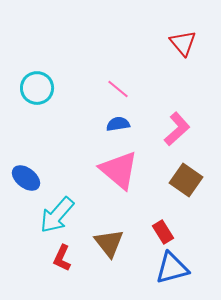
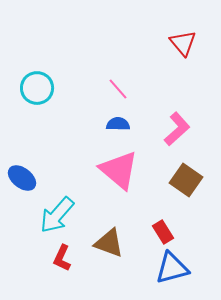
pink line: rotated 10 degrees clockwise
blue semicircle: rotated 10 degrees clockwise
blue ellipse: moved 4 px left
brown triangle: rotated 32 degrees counterclockwise
